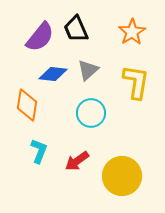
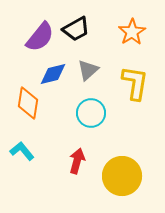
black trapezoid: rotated 96 degrees counterclockwise
blue diamond: rotated 20 degrees counterclockwise
yellow L-shape: moved 1 px left, 1 px down
orange diamond: moved 1 px right, 2 px up
cyan L-shape: moved 17 px left; rotated 60 degrees counterclockwise
red arrow: rotated 140 degrees clockwise
